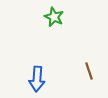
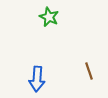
green star: moved 5 px left
